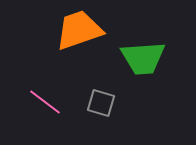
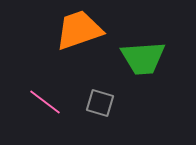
gray square: moved 1 px left
